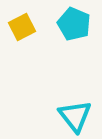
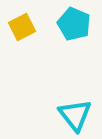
cyan triangle: moved 1 px up
